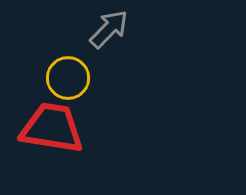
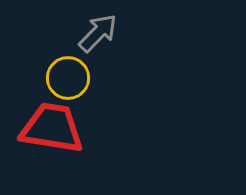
gray arrow: moved 11 px left, 4 px down
